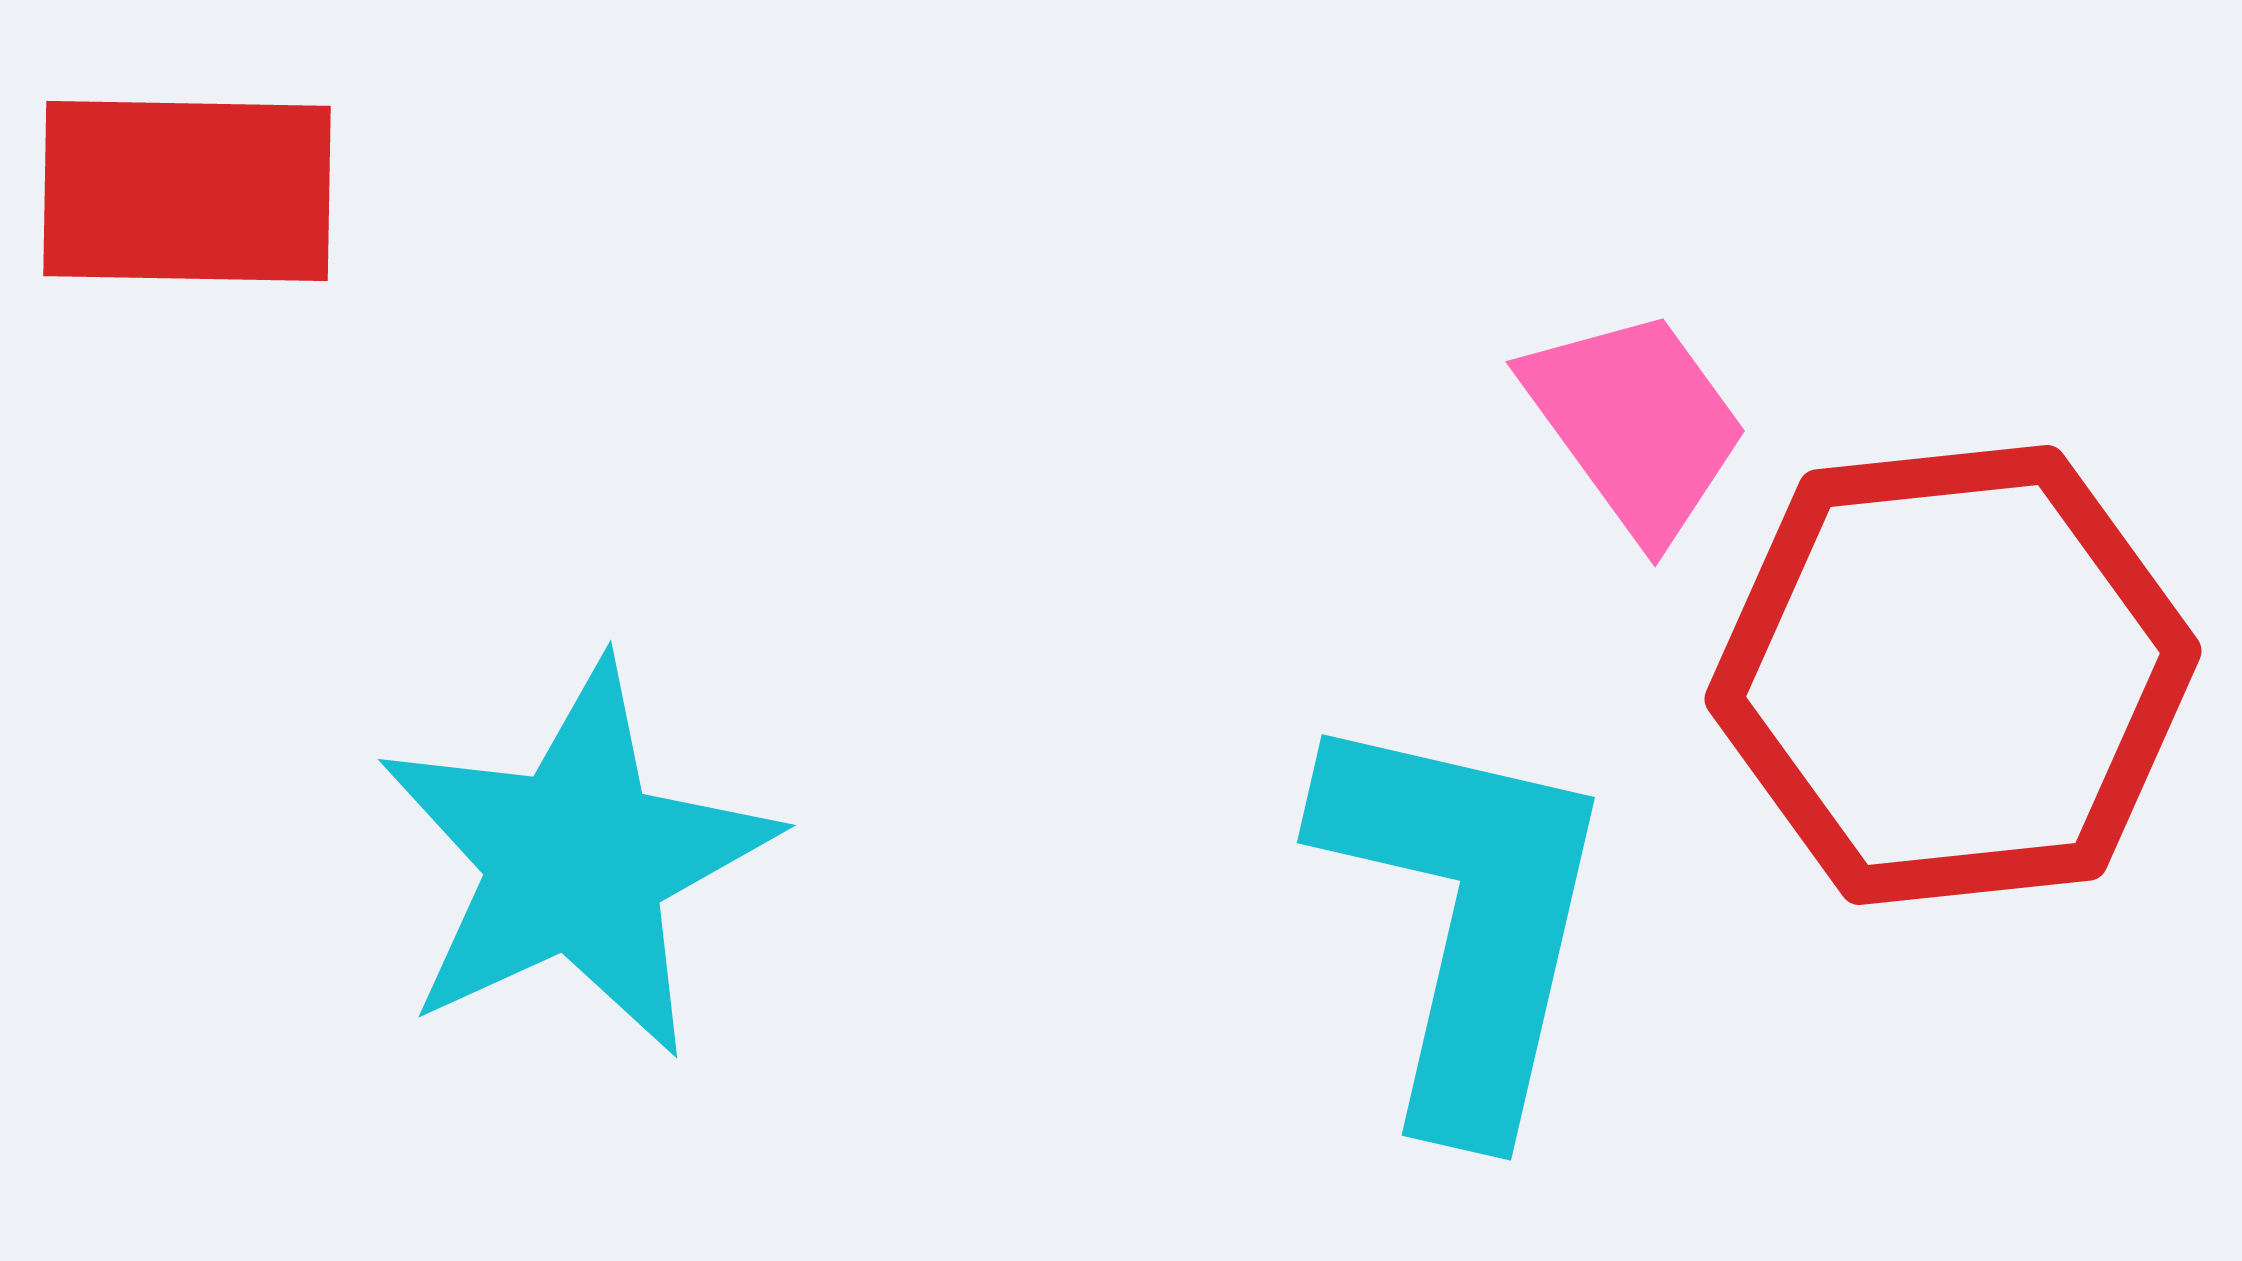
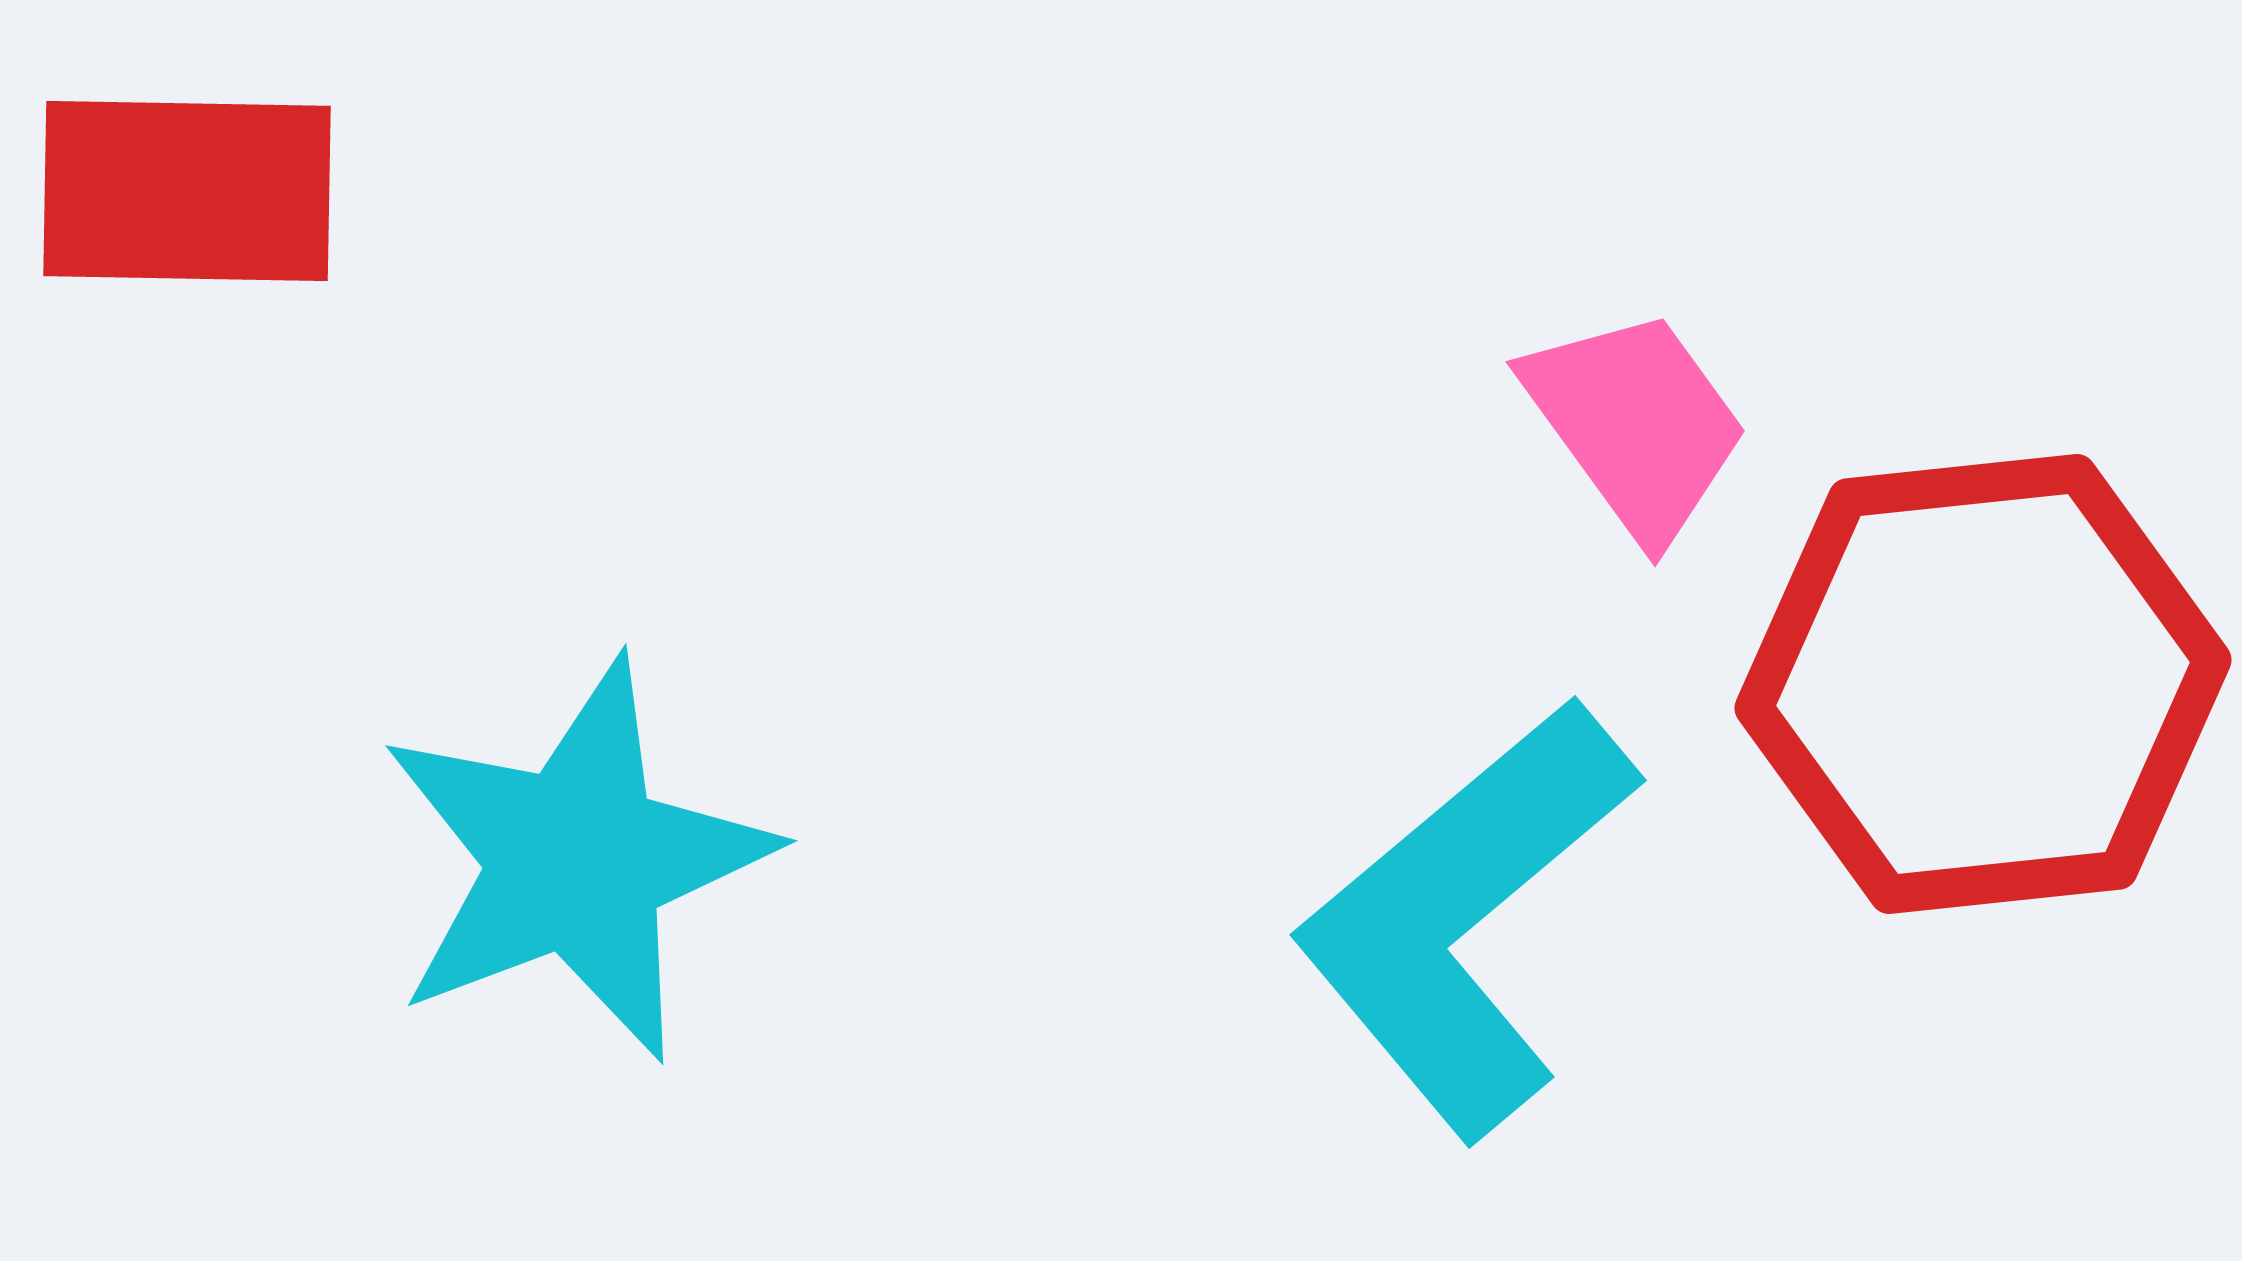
red hexagon: moved 30 px right, 9 px down
cyan star: rotated 4 degrees clockwise
cyan L-shape: rotated 143 degrees counterclockwise
